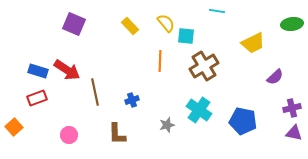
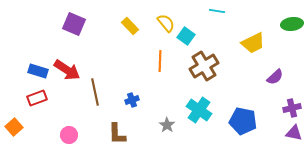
cyan square: rotated 30 degrees clockwise
gray star: rotated 21 degrees counterclockwise
